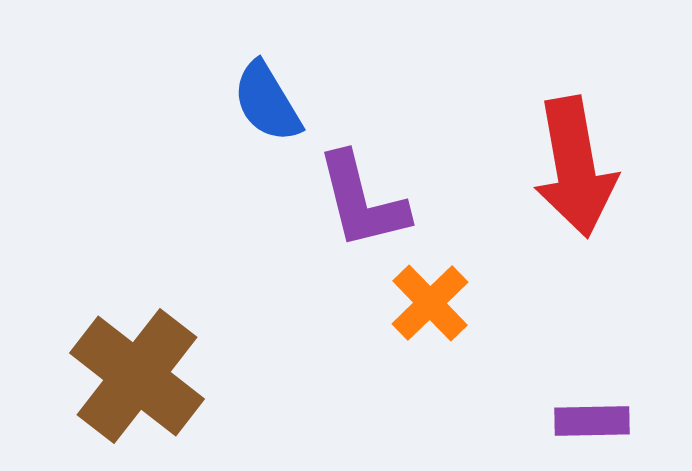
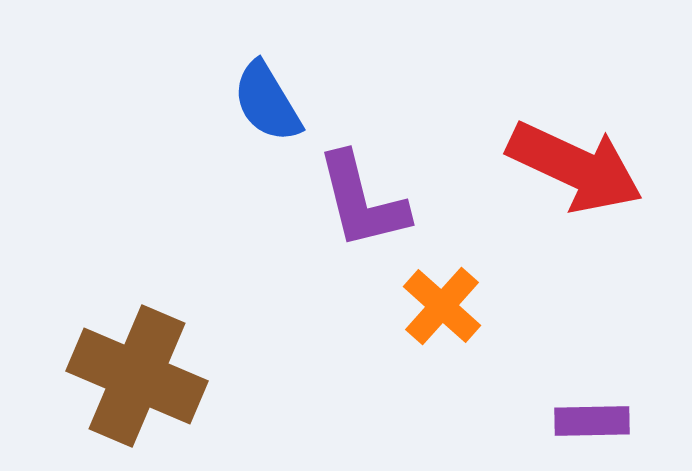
red arrow: rotated 55 degrees counterclockwise
orange cross: moved 12 px right, 3 px down; rotated 4 degrees counterclockwise
brown cross: rotated 15 degrees counterclockwise
